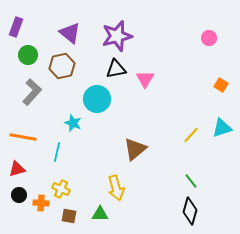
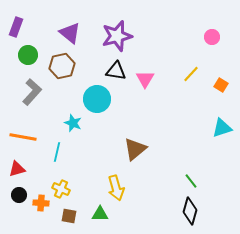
pink circle: moved 3 px right, 1 px up
black triangle: moved 2 px down; rotated 20 degrees clockwise
yellow line: moved 61 px up
